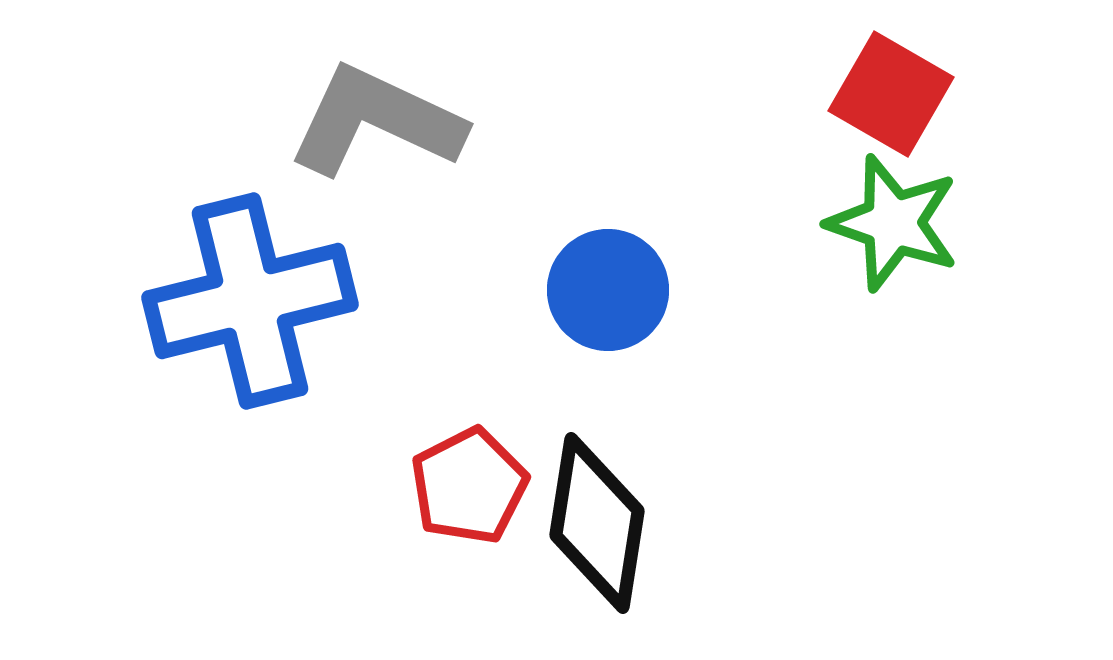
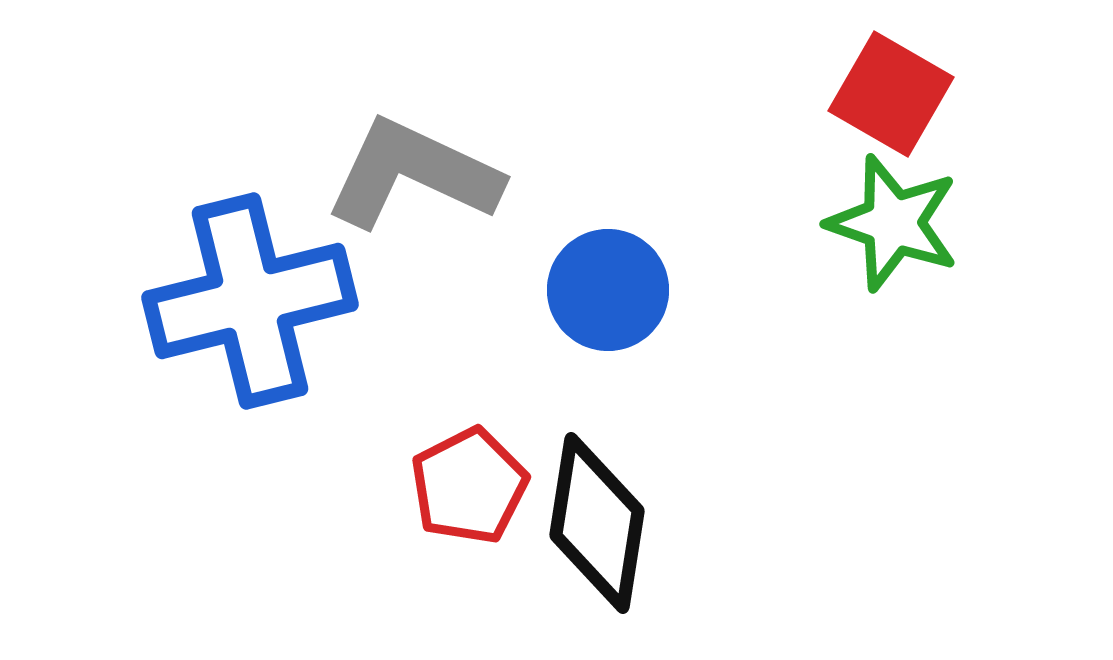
gray L-shape: moved 37 px right, 53 px down
